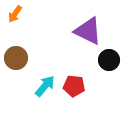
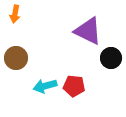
orange arrow: rotated 24 degrees counterclockwise
black circle: moved 2 px right, 2 px up
cyan arrow: rotated 145 degrees counterclockwise
